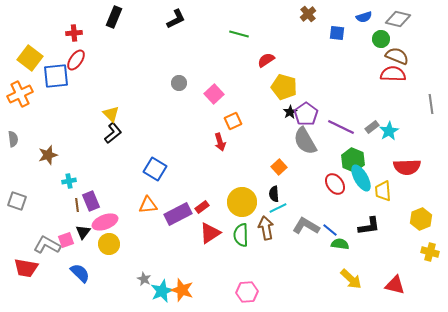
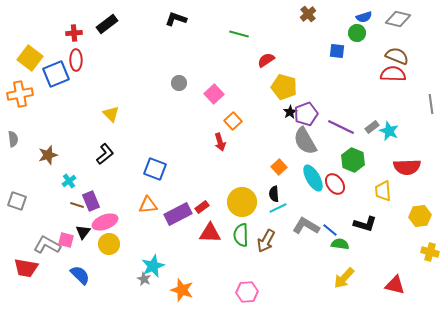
black rectangle at (114, 17): moved 7 px left, 7 px down; rotated 30 degrees clockwise
black L-shape at (176, 19): rotated 135 degrees counterclockwise
blue square at (337, 33): moved 18 px down
green circle at (381, 39): moved 24 px left, 6 px up
red ellipse at (76, 60): rotated 35 degrees counterclockwise
blue square at (56, 76): moved 2 px up; rotated 16 degrees counterclockwise
orange cross at (20, 94): rotated 15 degrees clockwise
purple pentagon at (306, 114): rotated 15 degrees clockwise
orange square at (233, 121): rotated 18 degrees counterclockwise
cyan star at (389, 131): rotated 18 degrees counterclockwise
black L-shape at (113, 133): moved 8 px left, 21 px down
blue square at (155, 169): rotated 10 degrees counterclockwise
cyan ellipse at (361, 178): moved 48 px left
cyan cross at (69, 181): rotated 24 degrees counterclockwise
brown line at (77, 205): rotated 64 degrees counterclockwise
yellow hexagon at (421, 219): moved 1 px left, 3 px up; rotated 15 degrees clockwise
black L-shape at (369, 226): moved 4 px left, 2 px up; rotated 25 degrees clockwise
brown arrow at (266, 228): moved 13 px down; rotated 140 degrees counterclockwise
red triangle at (210, 233): rotated 35 degrees clockwise
pink square at (66, 240): rotated 35 degrees clockwise
blue semicircle at (80, 273): moved 2 px down
yellow arrow at (351, 279): moved 7 px left, 1 px up; rotated 90 degrees clockwise
cyan star at (162, 291): moved 9 px left, 25 px up
